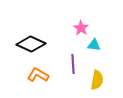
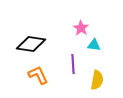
black diamond: rotated 16 degrees counterclockwise
orange L-shape: rotated 35 degrees clockwise
